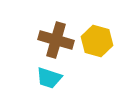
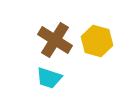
brown cross: moved 1 px left; rotated 16 degrees clockwise
